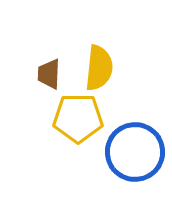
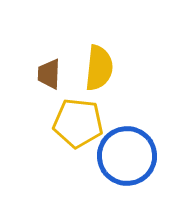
yellow pentagon: moved 5 px down; rotated 6 degrees clockwise
blue circle: moved 8 px left, 4 px down
